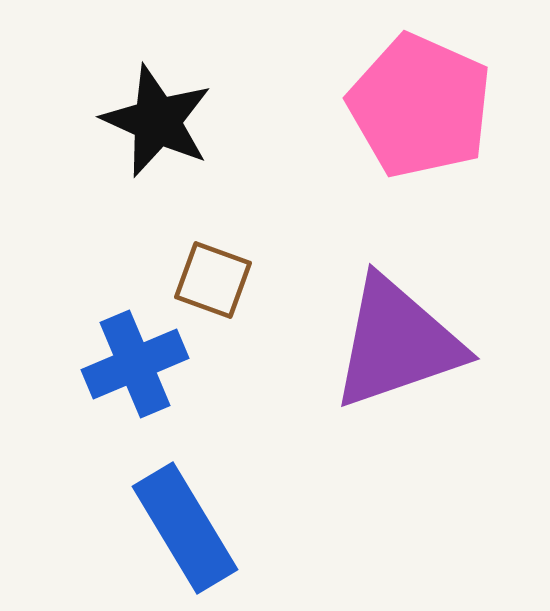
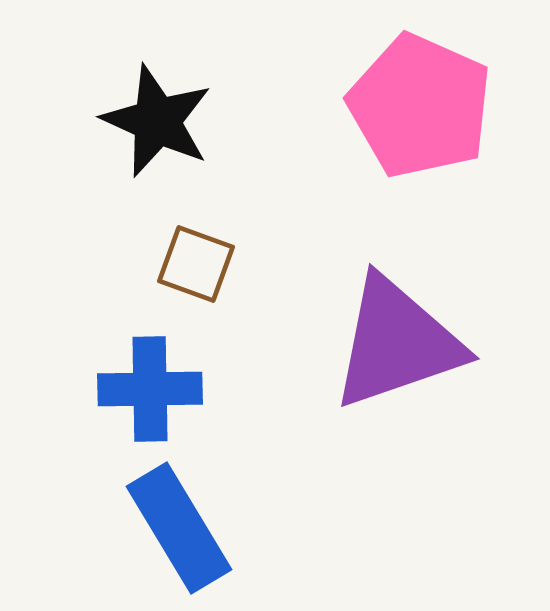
brown square: moved 17 px left, 16 px up
blue cross: moved 15 px right, 25 px down; rotated 22 degrees clockwise
blue rectangle: moved 6 px left
